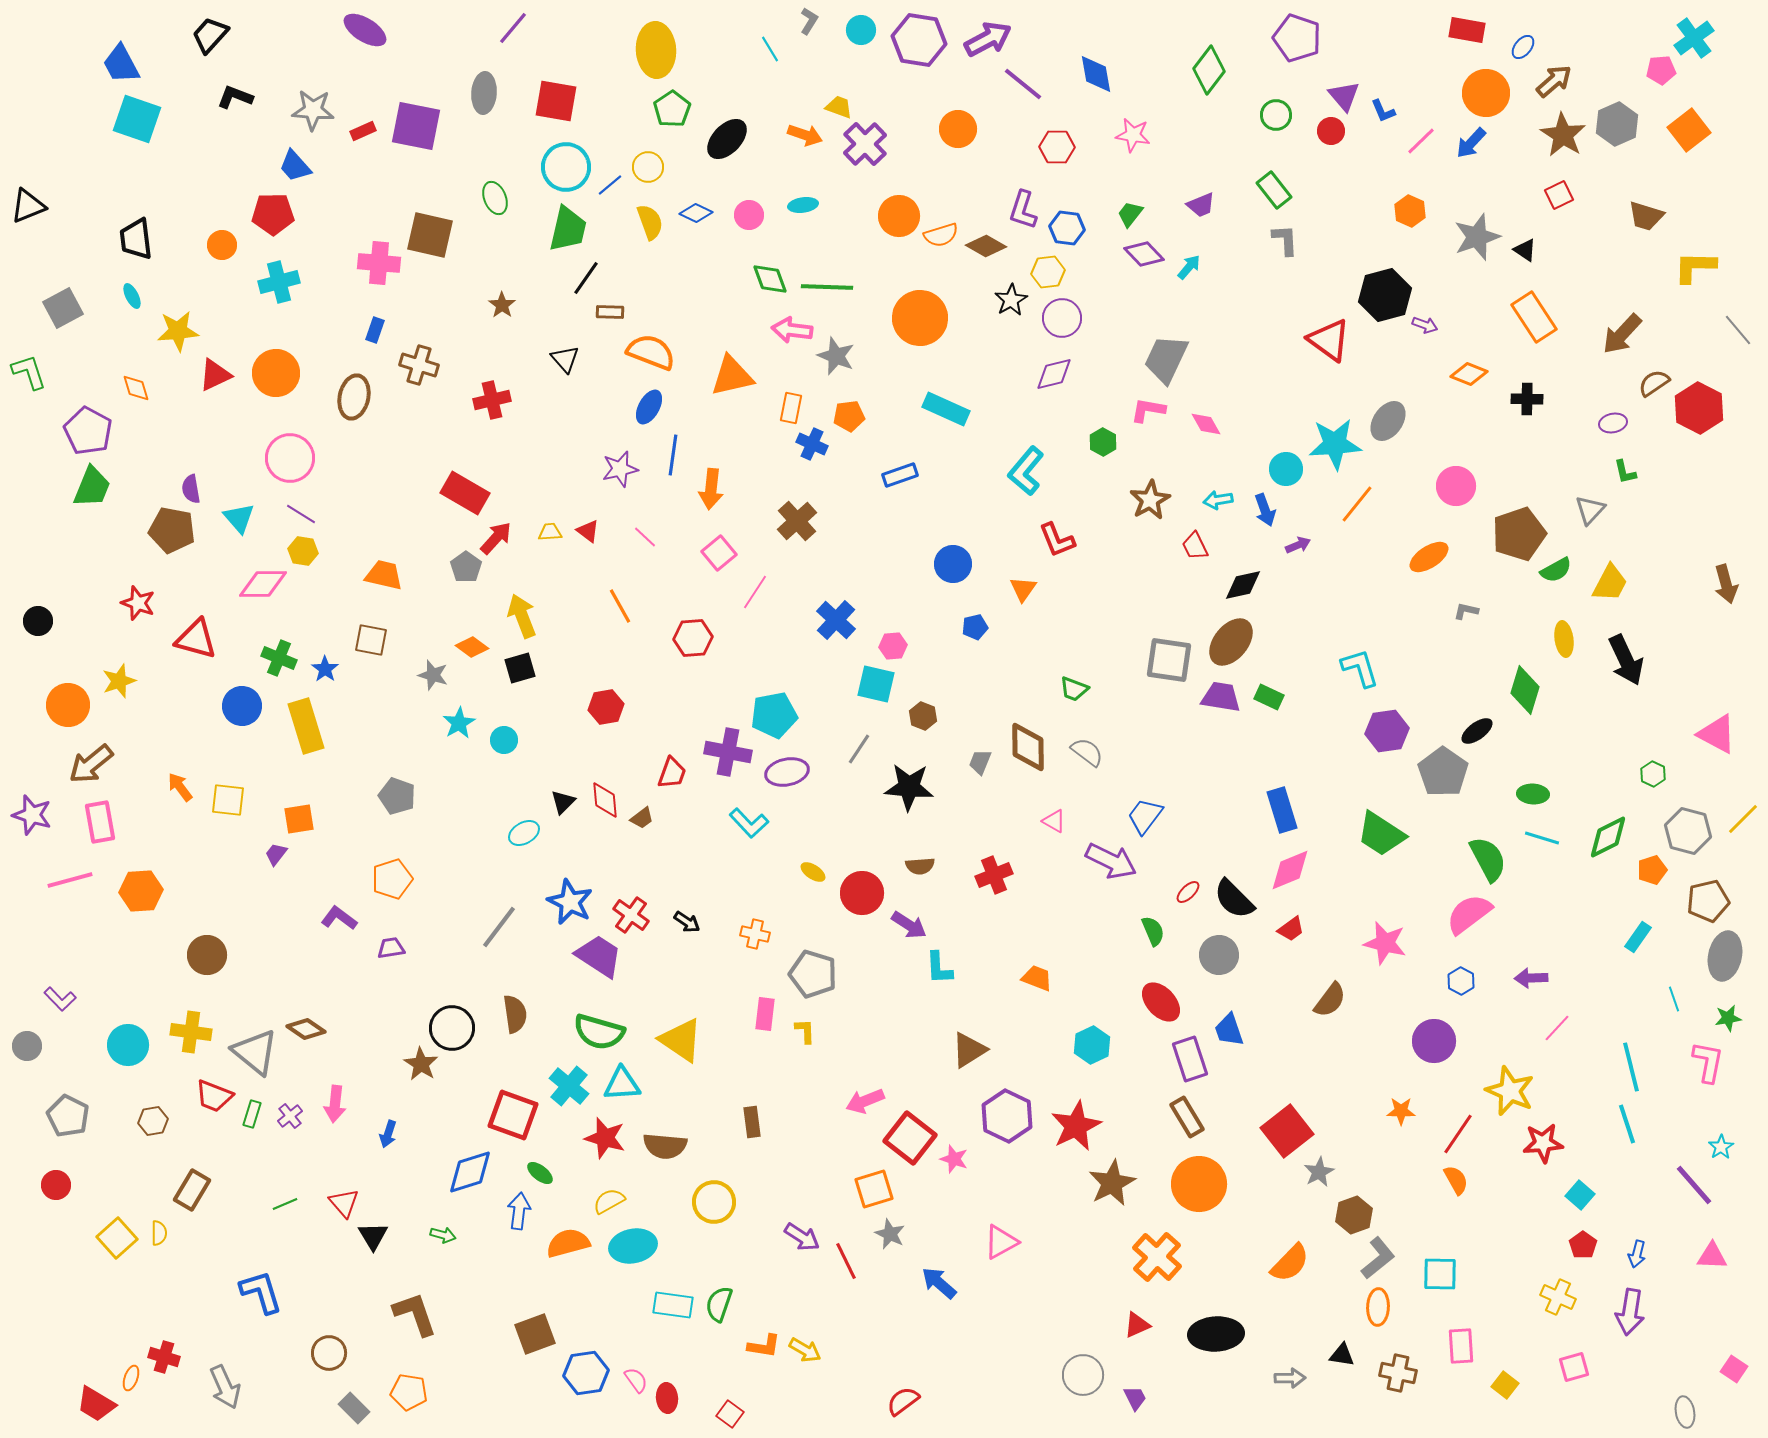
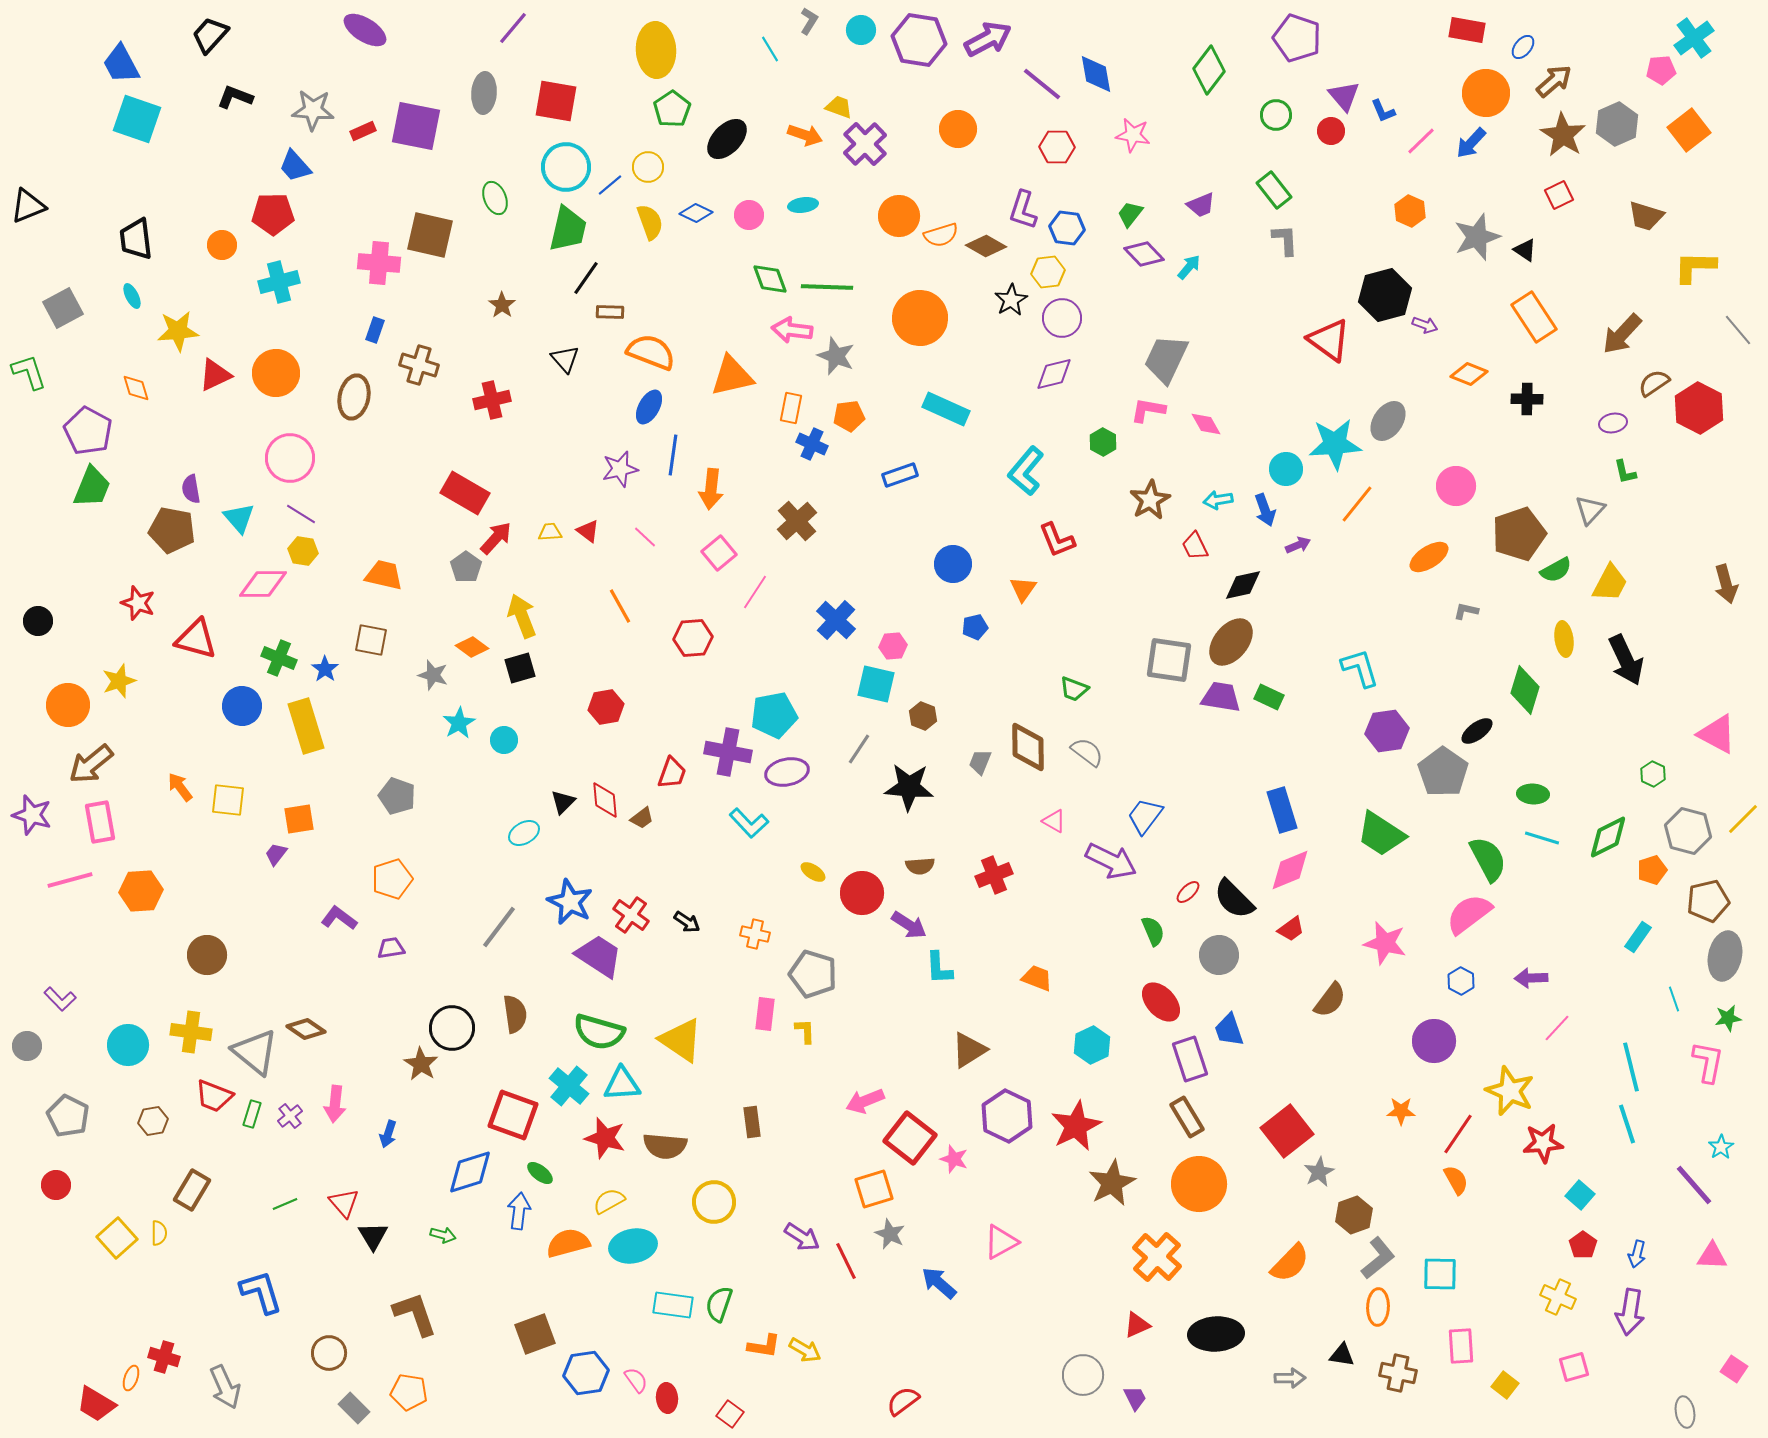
purple line at (1023, 84): moved 19 px right
